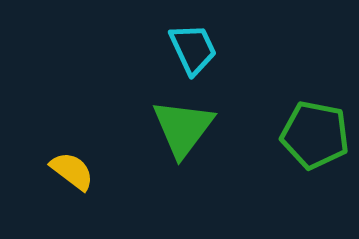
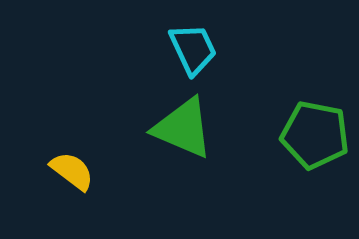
green triangle: rotated 44 degrees counterclockwise
